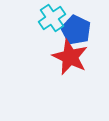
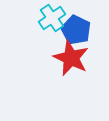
red star: moved 1 px right, 1 px down
